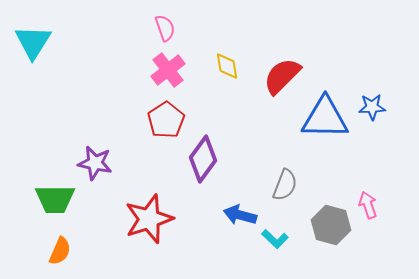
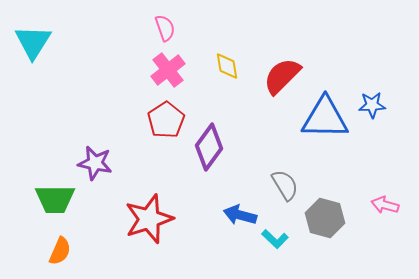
blue star: moved 2 px up
purple diamond: moved 6 px right, 12 px up
gray semicircle: rotated 52 degrees counterclockwise
pink arrow: moved 17 px right; rotated 56 degrees counterclockwise
gray hexagon: moved 6 px left, 7 px up
